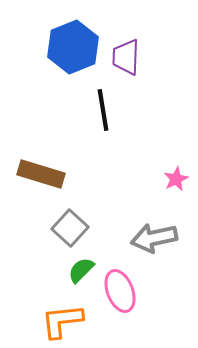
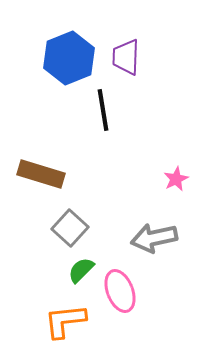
blue hexagon: moved 4 px left, 11 px down
orange L-shape: moved 3 px right
